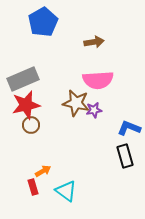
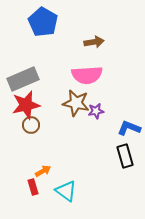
blue pentagon: rotated 12 degrees counterclockwise
pink semicircle: moved 11 px left, 5 px up
purple star: moved 2 px right, 1 px down
